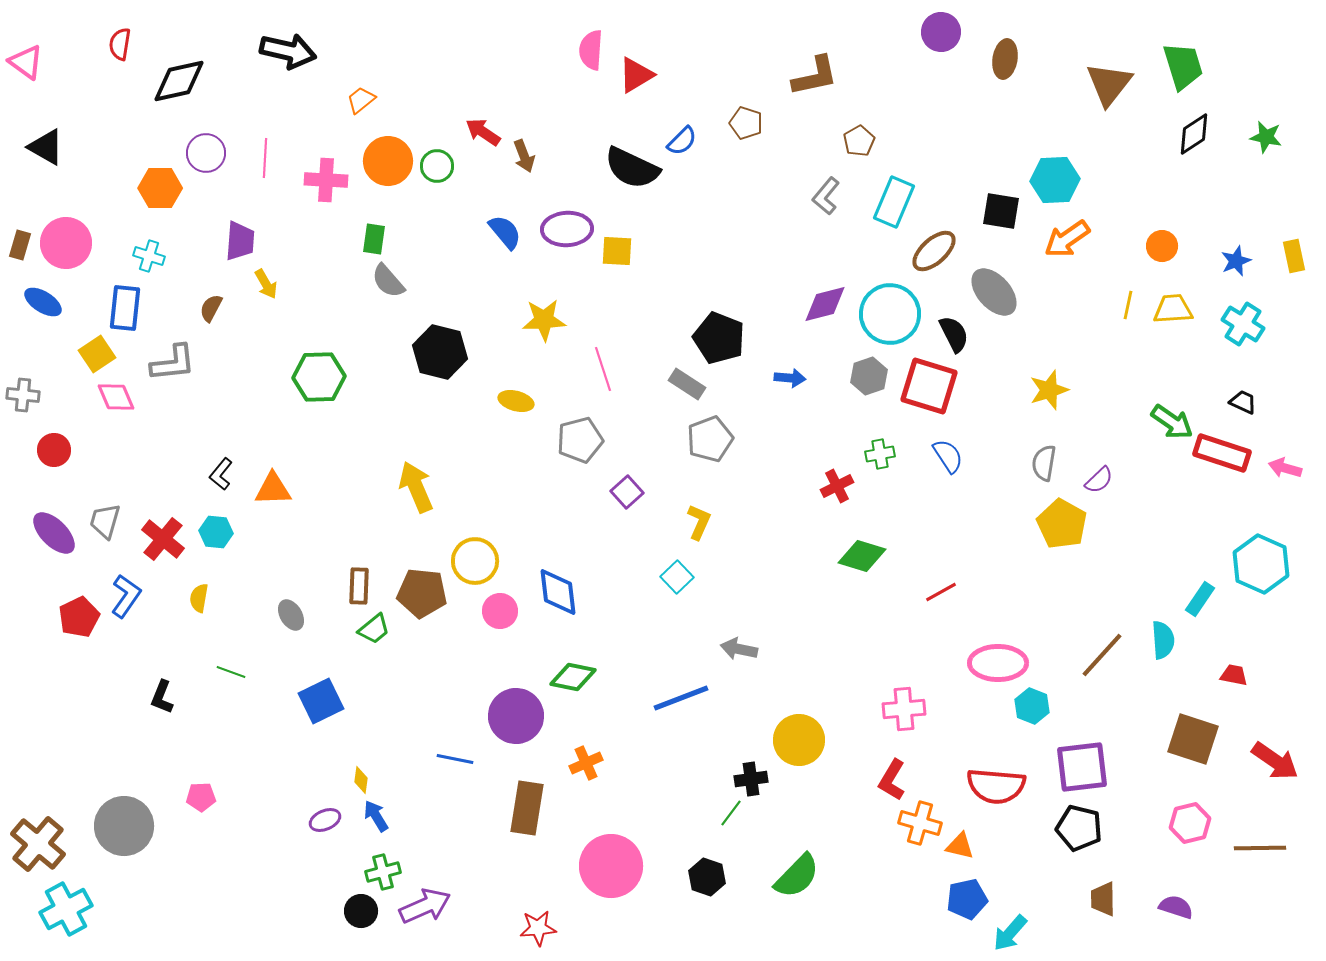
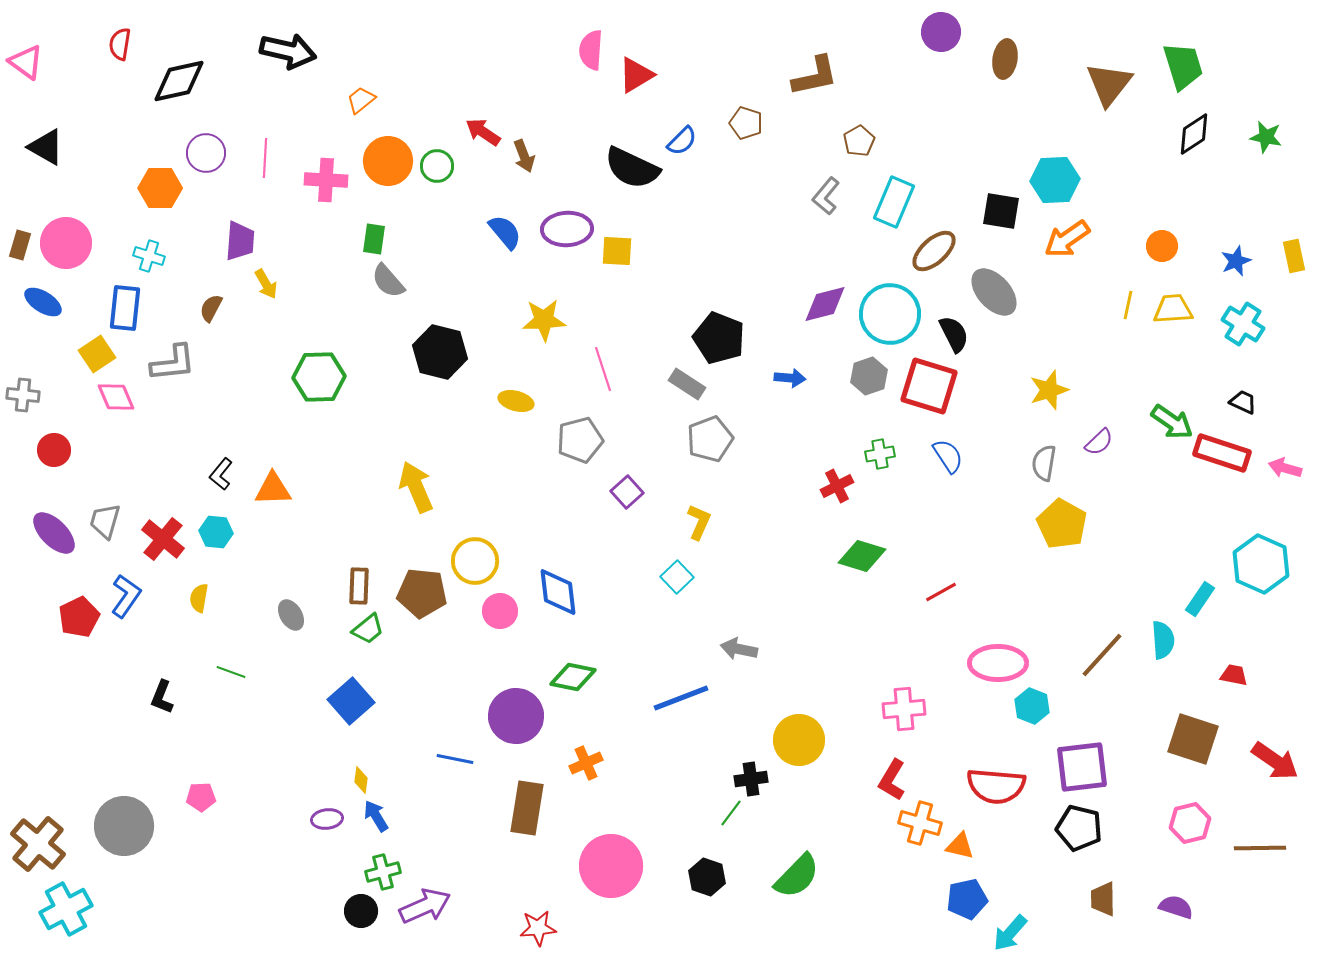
purple semicircle at (1099, 480): moved 38 px up
green trapezoid at (374, 629): moved 6 px left
blue square at (321, 701): moved 30 px right; rotated 15 degrees counterclockwise
purple ellipse at (325, 820): moved 2 px right, 1 px up; rotated 16 degrees clockwise
